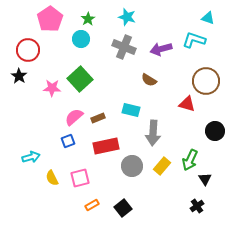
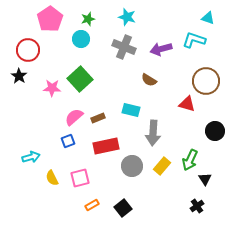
green star: rotated 16 degrees clockwise
